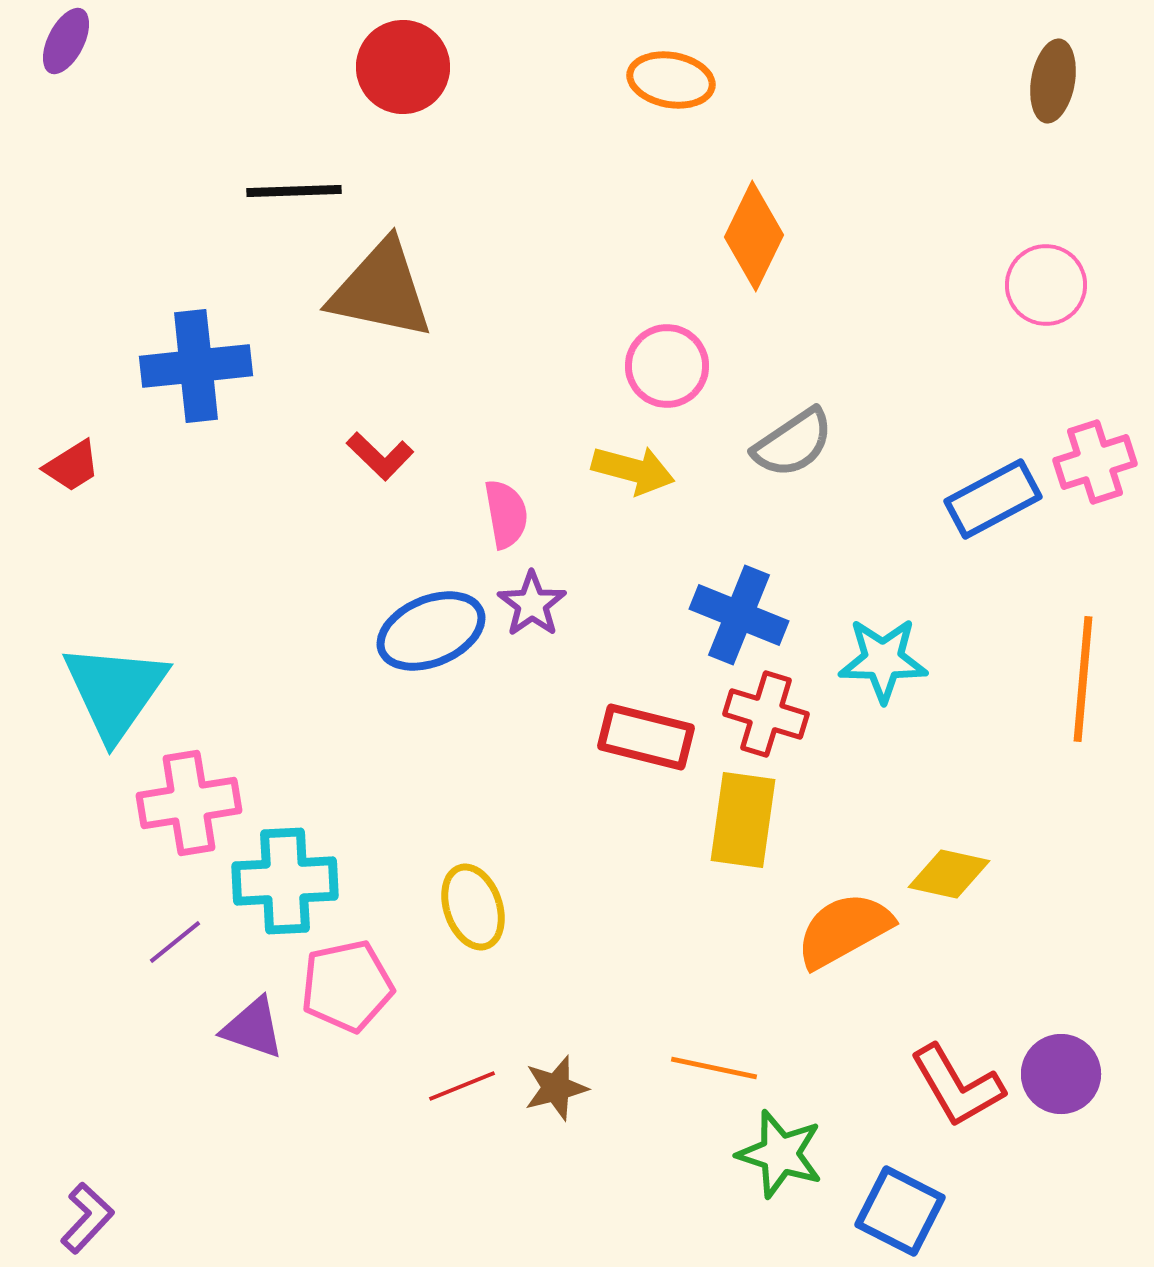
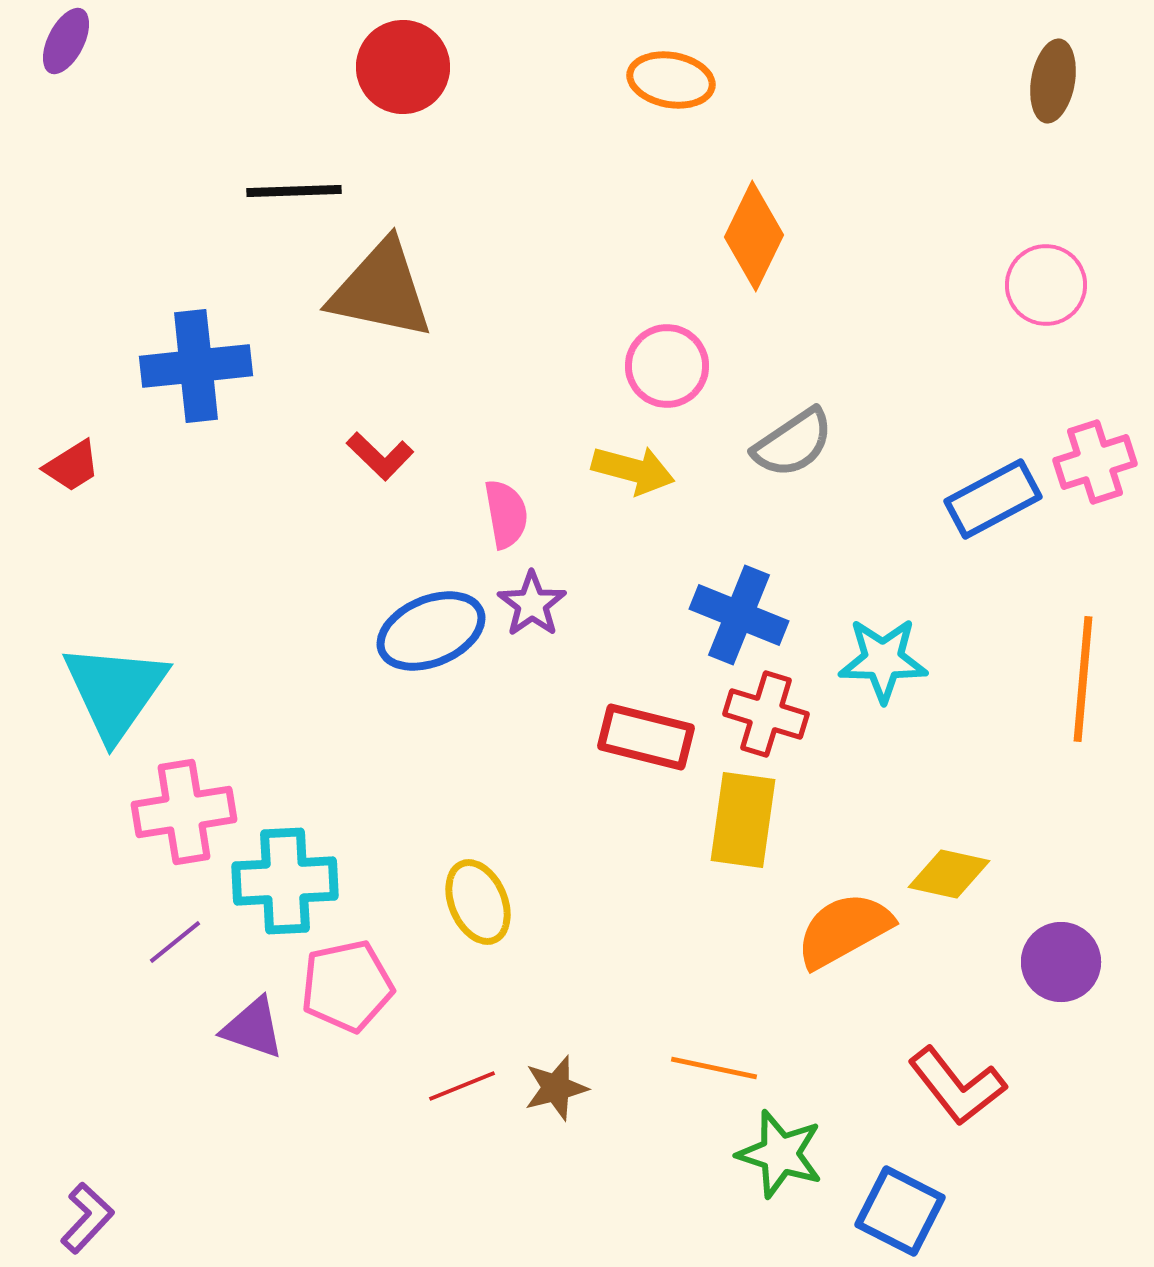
pink cross at (189, 803): moved 5 px left, 9 px down
yellow ellipse at (473, 907): moved 5 px right, 5 px up; rotated 4 degrees counterclockwise
purple circle at (1061, 1074): moved 112 px up
red L-shape at (957, 1086): rotated 8 degrees counterclockwise
